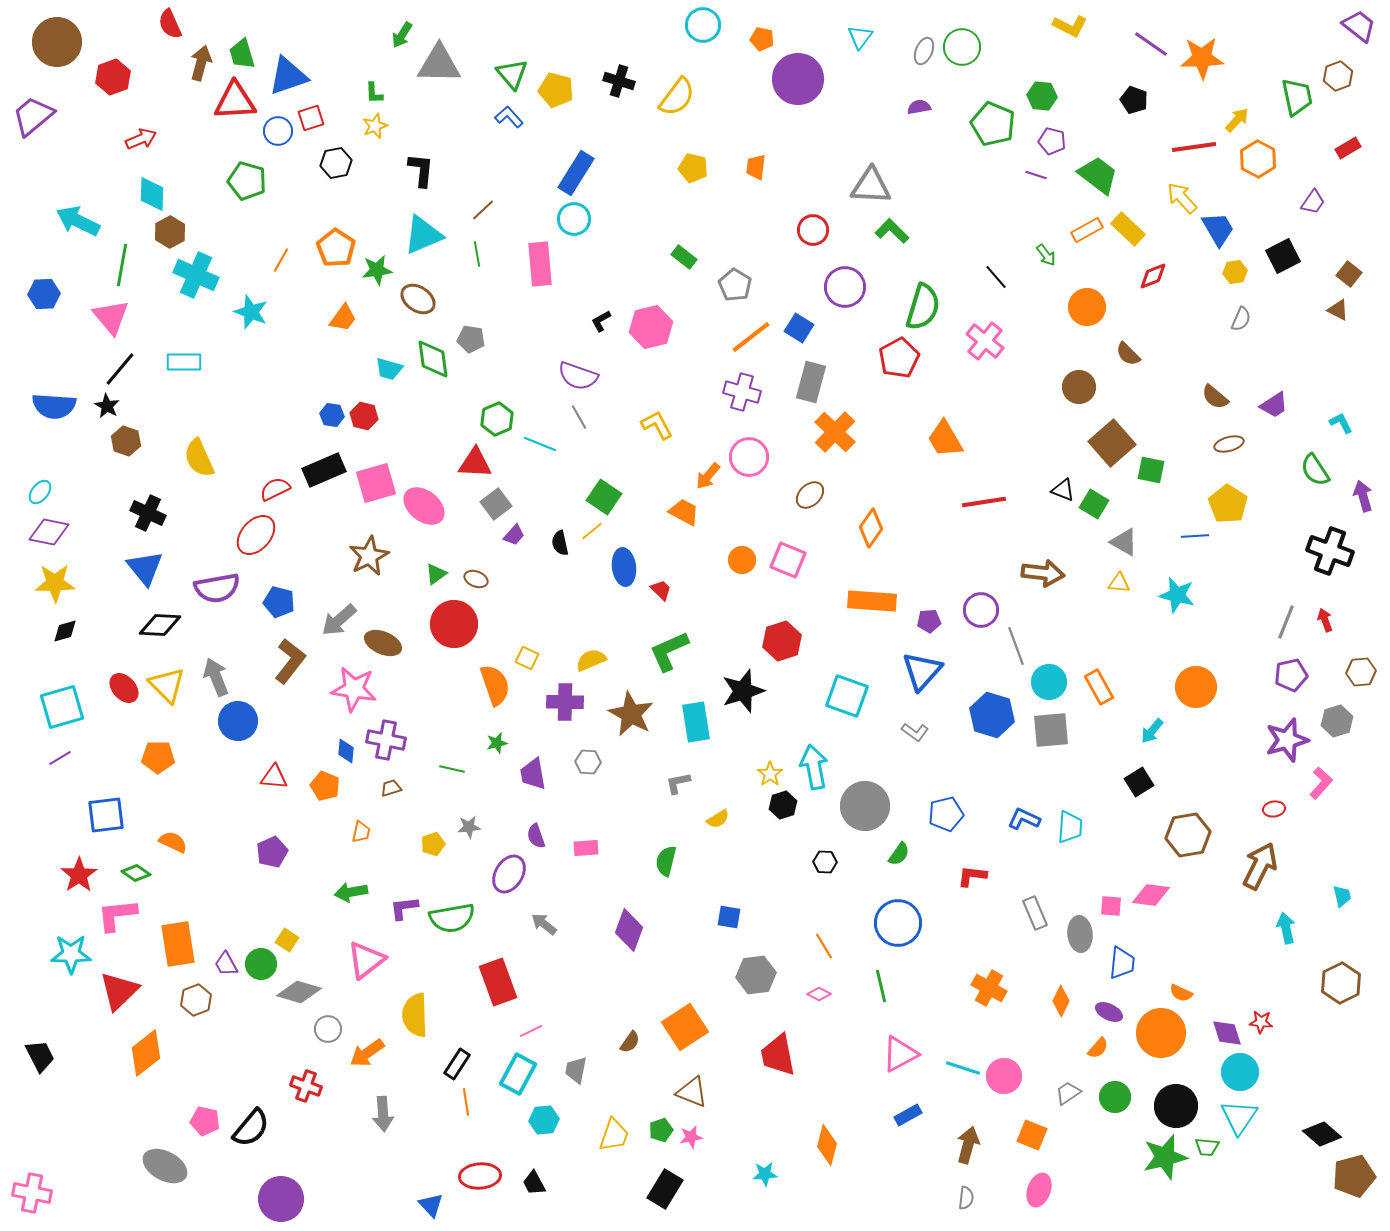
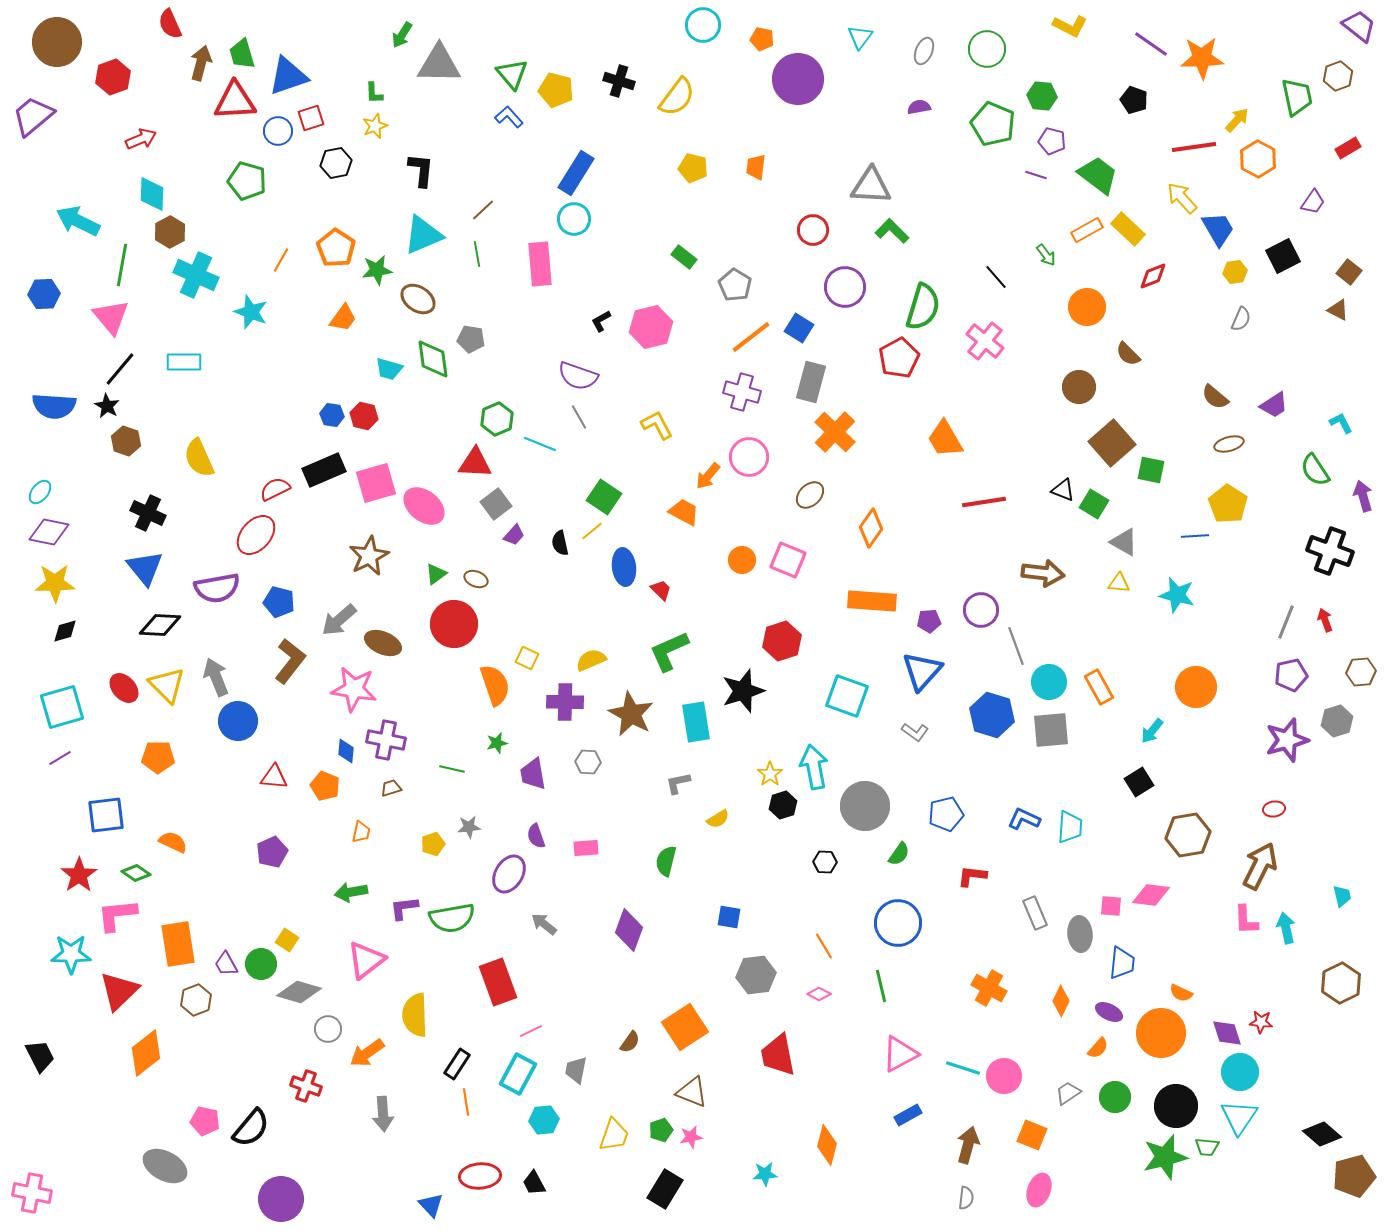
green circle at (962, 47): moved 25 px right, 2 px down
brown square at (1349, 274): moved 2 px up
pink L-shape at (1321, 783): moved 75 px left, 137 px down; rotated 136 degrees clockwise
